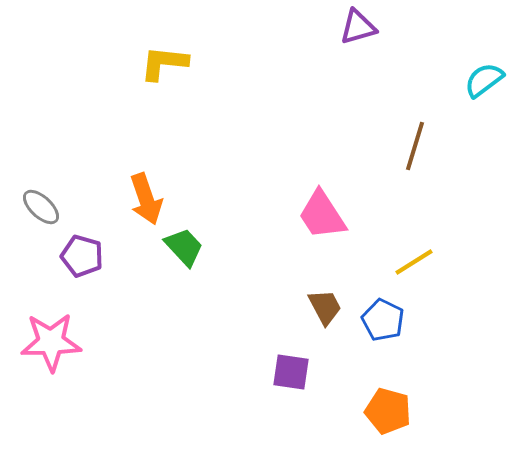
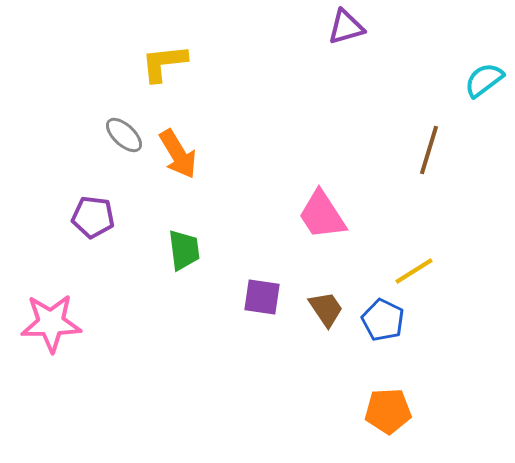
purple triangle: moved 12 px left
yellow L-shape: rotated 12 degrees counterclockwise
brown line: moved 14 px right, 4 px down
orange arrow: moved 32 px right, 45 px up; rotated 12 degrees counterclockwise
gray ellipse: moved 83 px right, 72 px up
green trapezoid: moved 3 px down; rotated 36 degrees clockwise
purple pentagon: moved 11 px right, 39 px up; rotated 9 degrees counterclockwise
yellow line: moved 9 px down
brown trapezoid: moved 1 px right, 2 px down; rotated 6 degrees counterclockwise
pink star: moved 19 px up
purple square: moved 29 px left, 75 px up
orange pentagon: rotated 18 degrees counterclockwise
